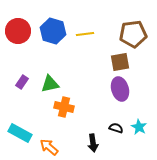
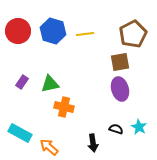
brown pentagon: rotated 20 degrees counterclockwise
black semicircle: moved 1 px down
